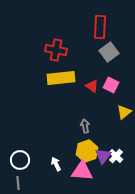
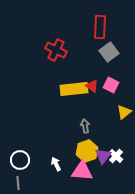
red cross: rotated 15 degrees clockwise
yellow rectangle: moved 13 px right, 11 px down
